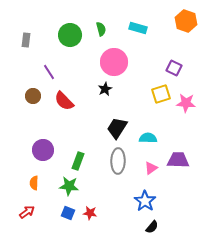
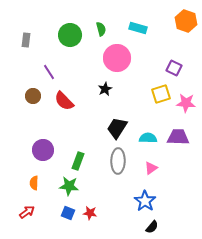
pink circle: moved 3 px right, 4 px up
purple trapezoid: moved 23 px up
